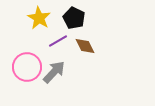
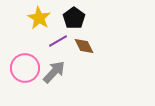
black pentagon: rotated 10 degrees clockwise
brown diamond: moved 1 px left
pink circle: moved 2 px left, 1 px down
